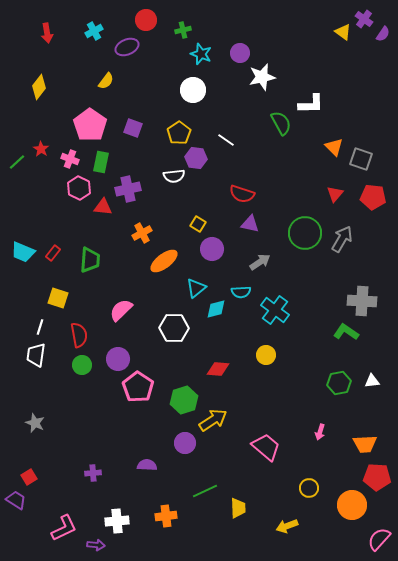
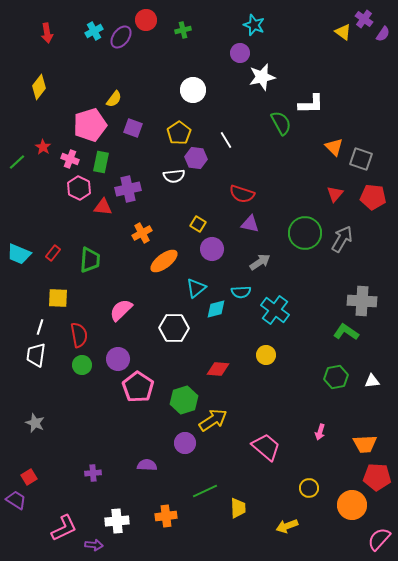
purple ellipse at (127, 47): moved 6 px left, 10 px up; rotated 30 degrees counterclockwise
cyan star at (201, 54): moved 53 px right, 29 px up
yellow semicircle at (106, 81): moved 8 px right, 18 px down
pink pentagon at (90, 125): rotated 20 degrees clockwise
white line at (226, 140): rotated 24 degrees clockwise
red star at (41, 149): moved 2 px right, 2 px up
cyan trapezoid at (23, 252): moved 4 px left, 2 px down
yellow square at (58, 298): rotated 15 degrees counterclockwise
green hexagon at (339, 383): moved 3 px left, 6 px up
purple arrow at (96, 545): moved 2 px left
